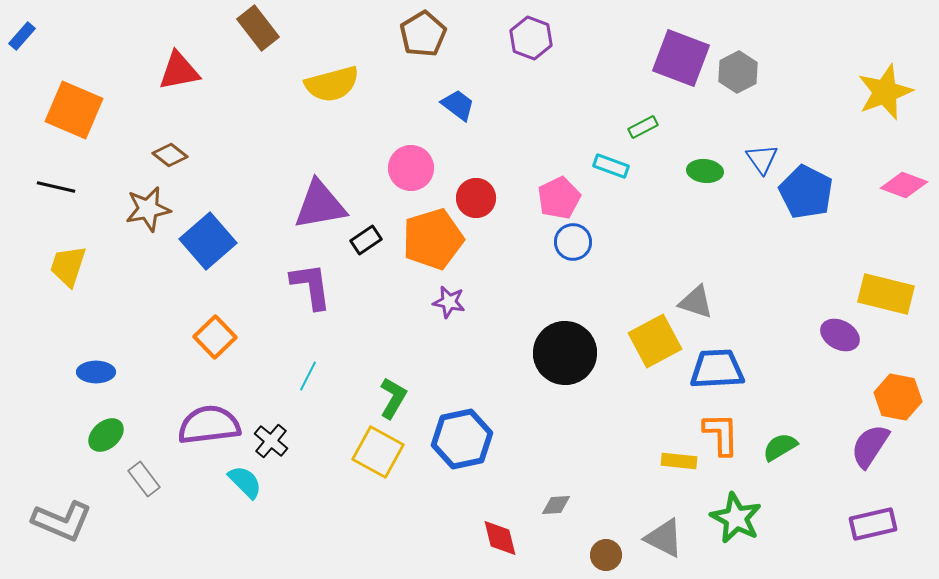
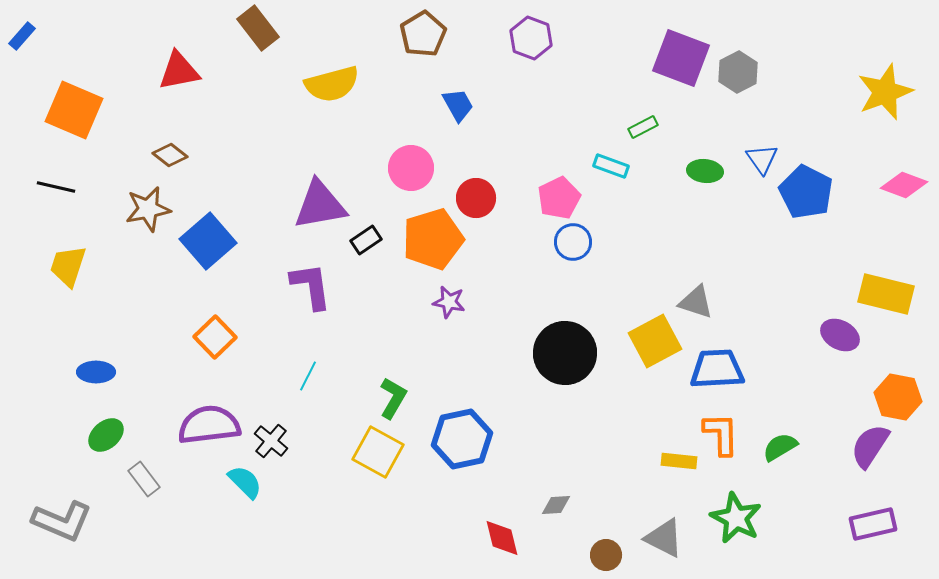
blue trapezoid at (458, 105): rotated 24 degrees clockwise
red diamond at (500, 538): moved 2 px right
